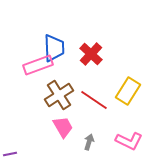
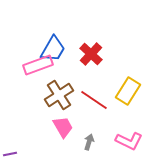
blue trapezoid: moved 1 px left, 1 px down; rotated 32 degrees clockwise
